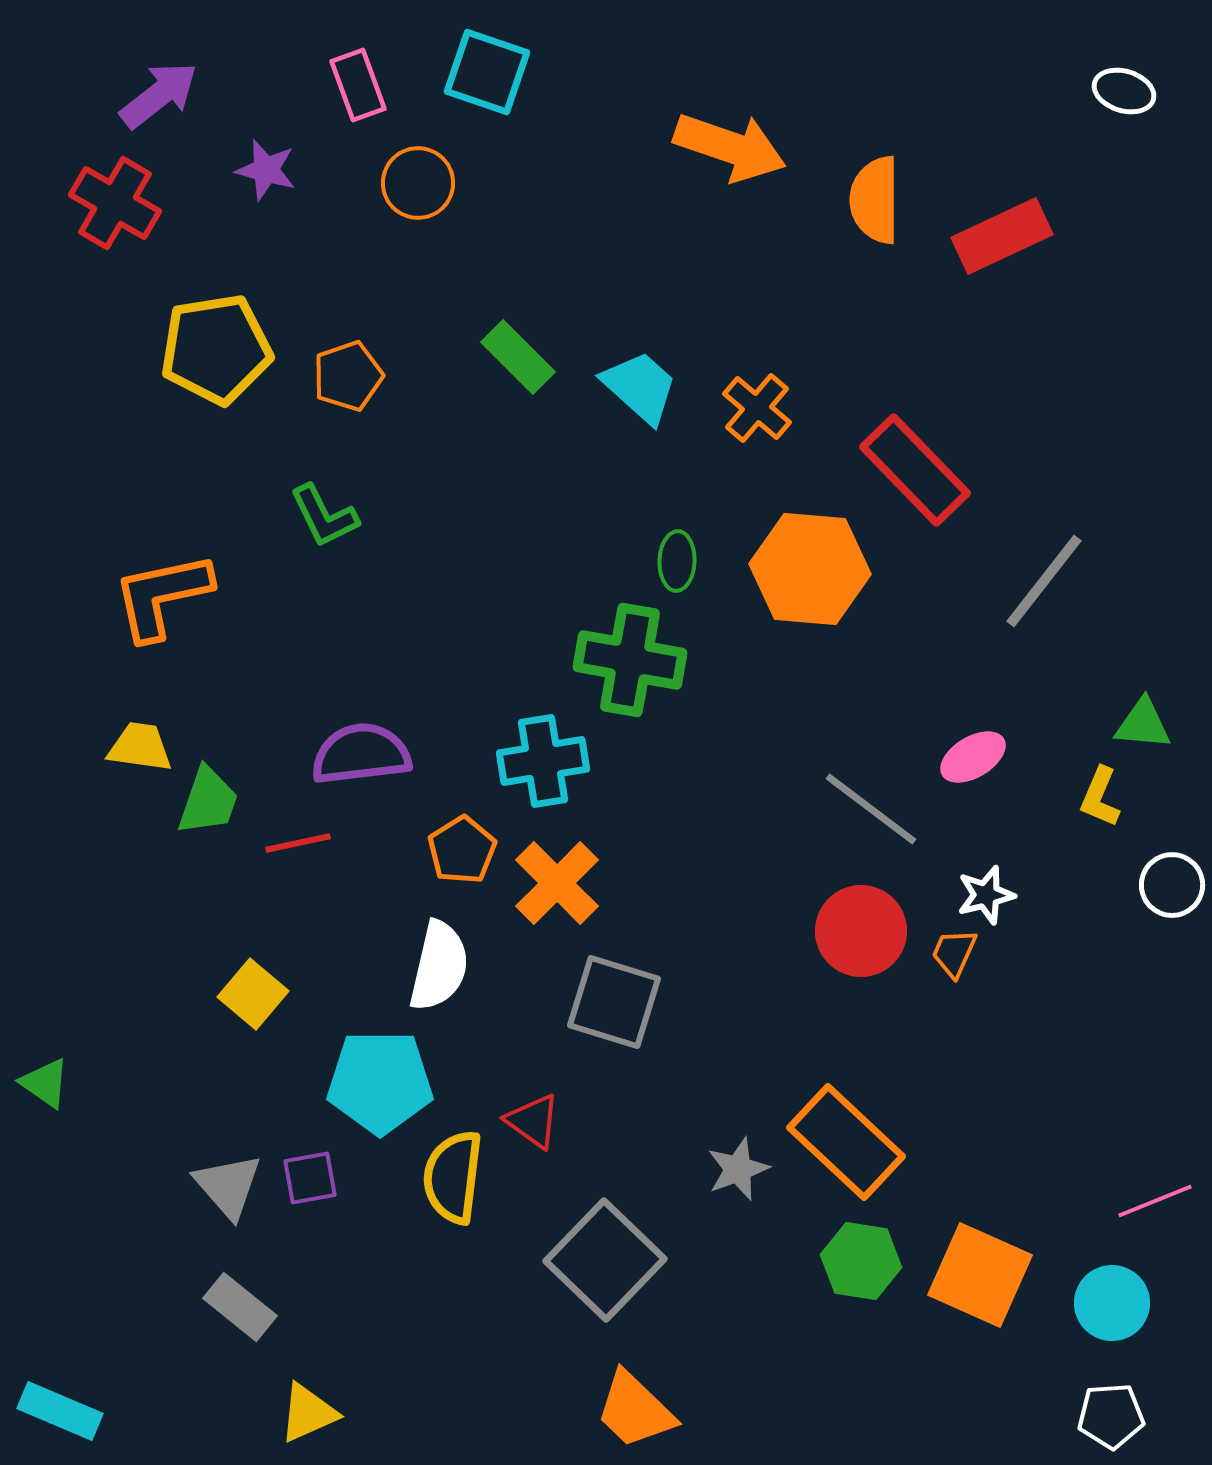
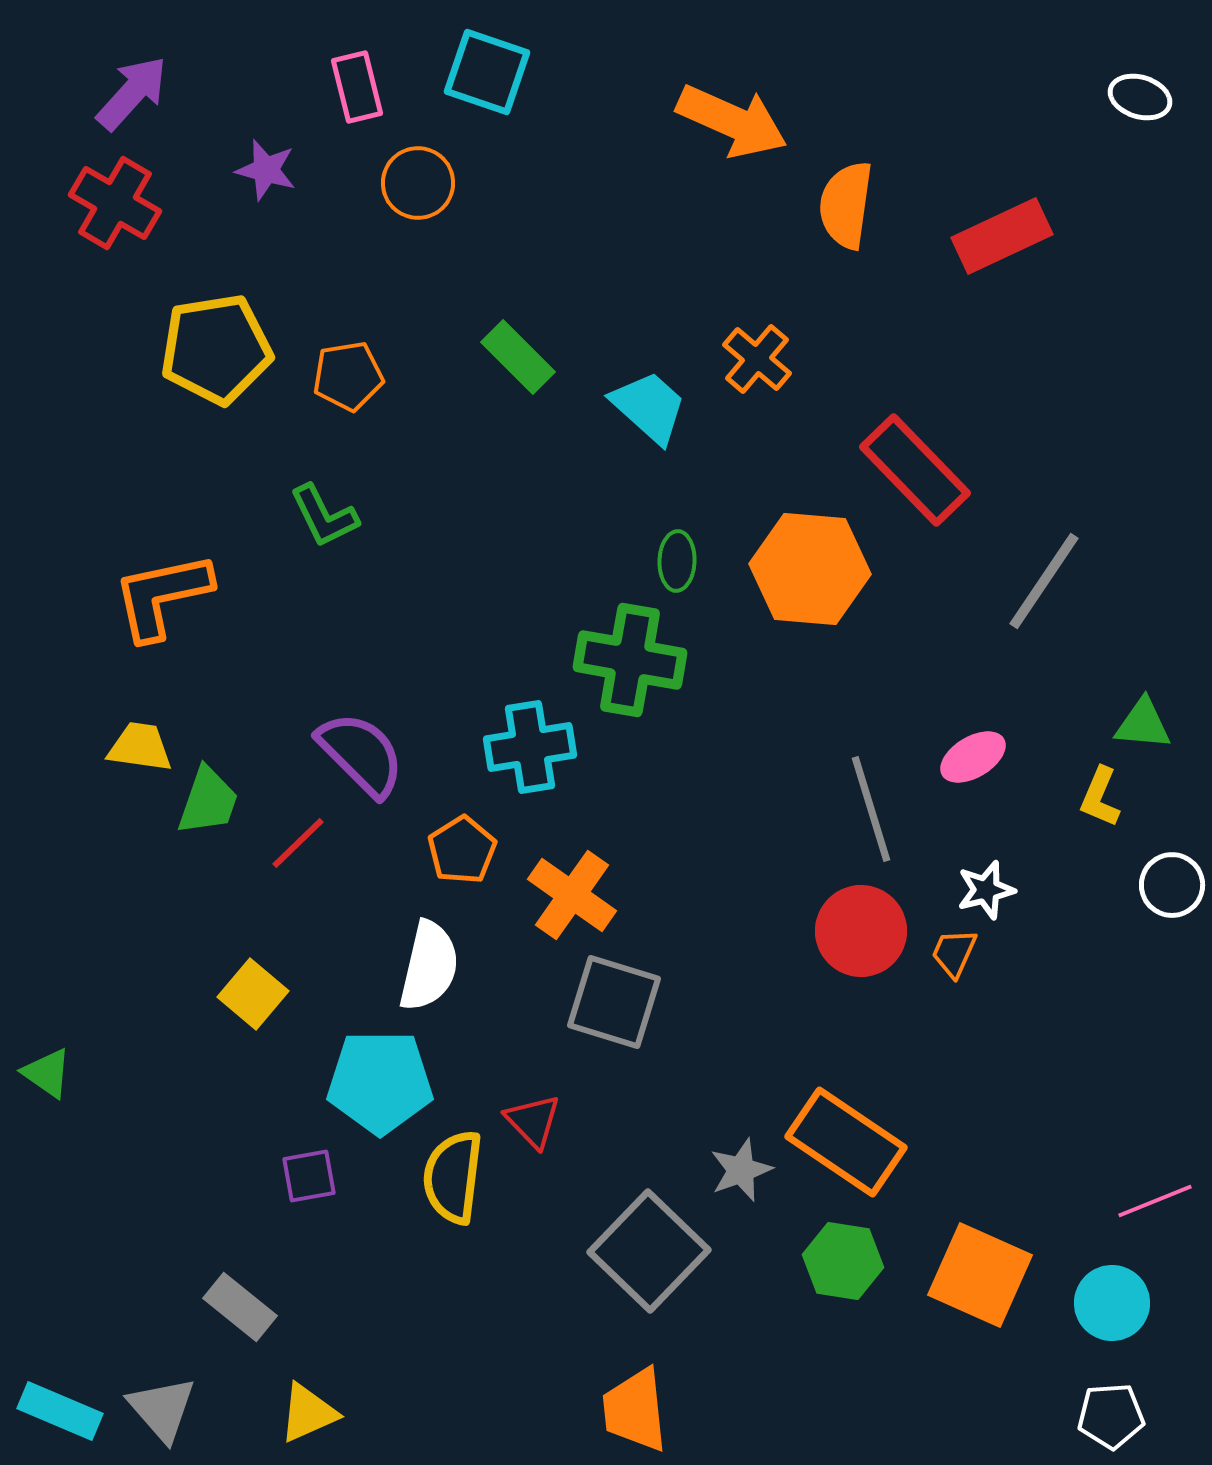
pink rectangle at (358, 85): moved 1 px left, 2 px down; rotated 6 degrees clockwise
white ellipse at (1124, 91): moved 16 px right, 6 px down
purple arrow at (159, 95): moved 27 px left, 2 px up; rotated 10 degrees counterclockwise
orange arrow at (730, 147): moved 2 px right, 26 px up; rotated 5 degrees clockwise
orange semicircle at (875, 200): moved 29 px left, 5 px down; rotated 8 degrees clockwise
orange pentagon at (348, 376): rotated 10 degrees clockwise
cyan trapezoid at (640, 387): moved 9 px right, 20 px down
orange cross at (757, 408): moved 49 px up
gray line at (1044, 581): rotated 4 degrees counterclockwise
purple semicircle at (361, 754): rotated 52 degrees clockwise
cyan cross at (543, 761): moved 13 px left, 14 px up
gray line at (871, 809): rotated 36 degrees clockwise
red line at (298, 843): rotated 32 degrees counterclockwise
orange cross at (557, 883): moved 15 px right, 12 px down; rotated 10 degrees counterclockwise
white star at (986, 895): moved 5 px up
white semicircle at (439, 966): moved 10 px left
green triangle at (45, 1083): moved 2 px right, 10 px up
red triangle at (533, 1121): rotated 10 degrees clockwise
orange rectangle at (846, 1142): rotated 9 degrees counterclockwise
gray star at (738, 1169): moved 3 px right, 1 px down
purple square at (310, 1178): moved 1 px left, 2 px up
gray triangle at (228, 1186): moved 66 px left, 223 px down
gray square at (605, 1260): moved 44 px right, 9 px up
green hexagon at (861, 1261): moved 18 px left
orange trapezoid at (635, 1410): rotated 40 degrees clockwise
